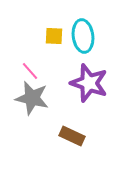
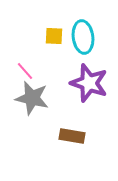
cyan ellipse: moved 1 px down
pink line: moved 5 px left
brown rectangle: rotated 15 degrees counterclockwise
